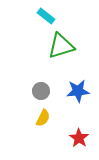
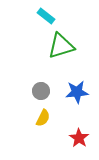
blue star: moved 1 px left, 1 px down
